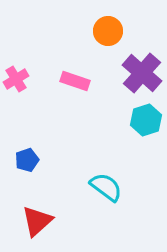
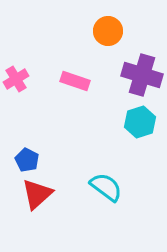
purple cross: moved 2 px down; rotated 24 degrees counterclockwise
cyan hexagon: moved 6 px left, 2 px down
blue pentagon: rotated 25 degrees counterclockwise
red triangle: moved 27 px up
